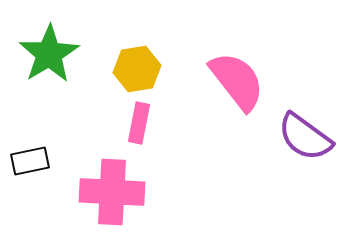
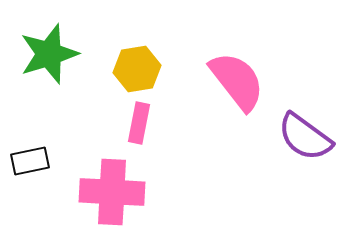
green star: rotated 14 degrees clockwise
